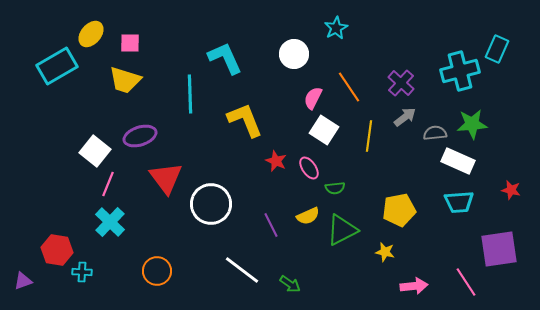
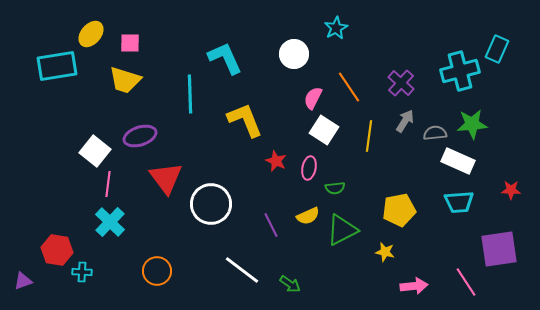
cyan rectangle at (57, 66): rotated 21 degrees clockwise
gray arrow at (405, 117): moved 4 px down; rotated 20 degrees counterclockwise
pink ellipse at (309, 168): rotated 45 degrees clockwise
pink line at (108, 184): rotated 15 degrees counterclockwise
red star at (511, 190): rotated 12 degrees counterclockwise
